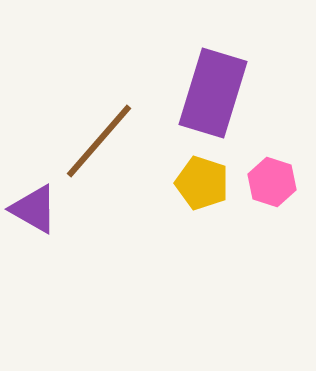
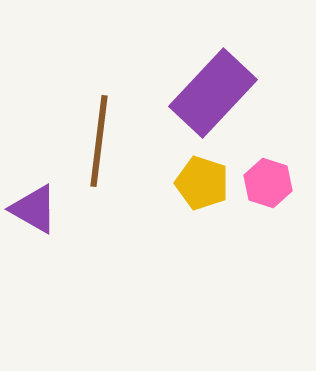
purple rectangle: rotated 26 degrees clockwise
brown line: rotated 34 degrees counterclockwise
pink hexagon: moved 4 px left, 1 px down
